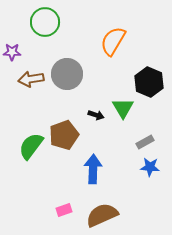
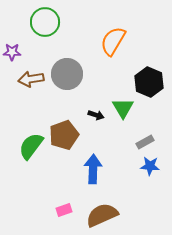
blue star: moved 1 px up
